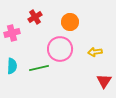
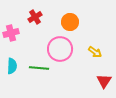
pink cross: moved 1 px left
yellow arrow: rotated 136 degrees counterclockwise
green line: rotated 18 degrees clockwise
